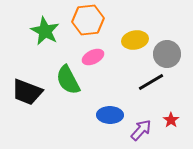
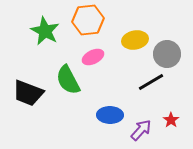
black trapezoid: moved 1 px right, 1 px down
